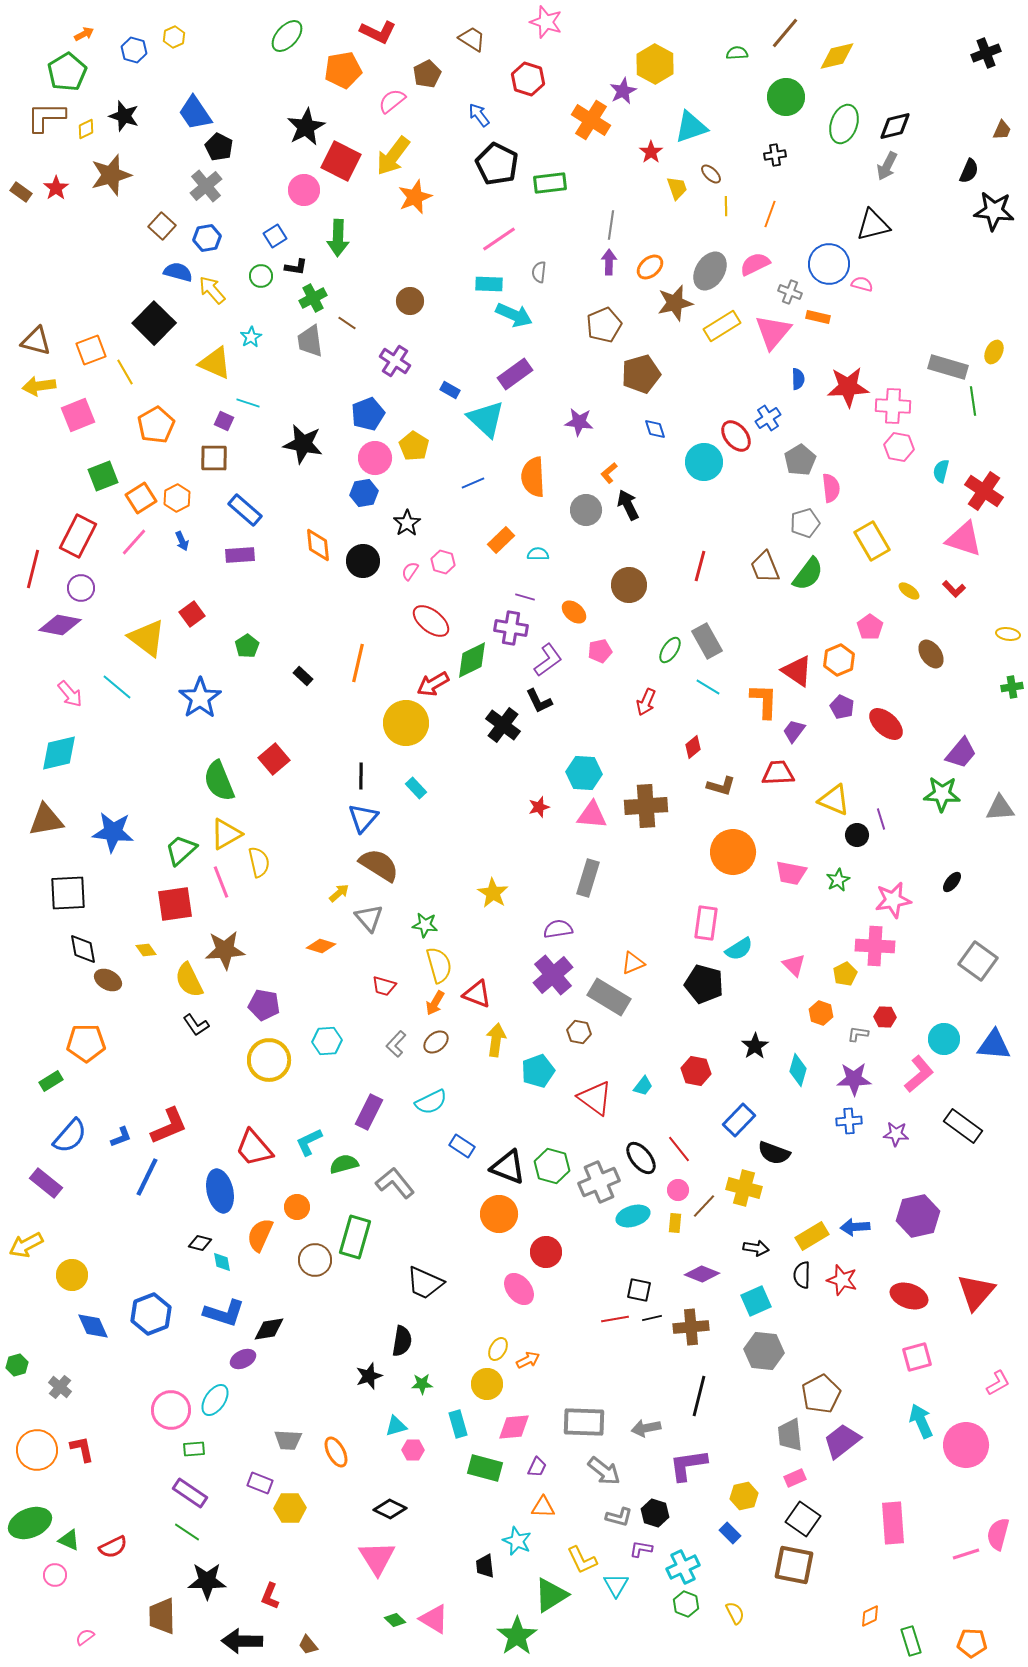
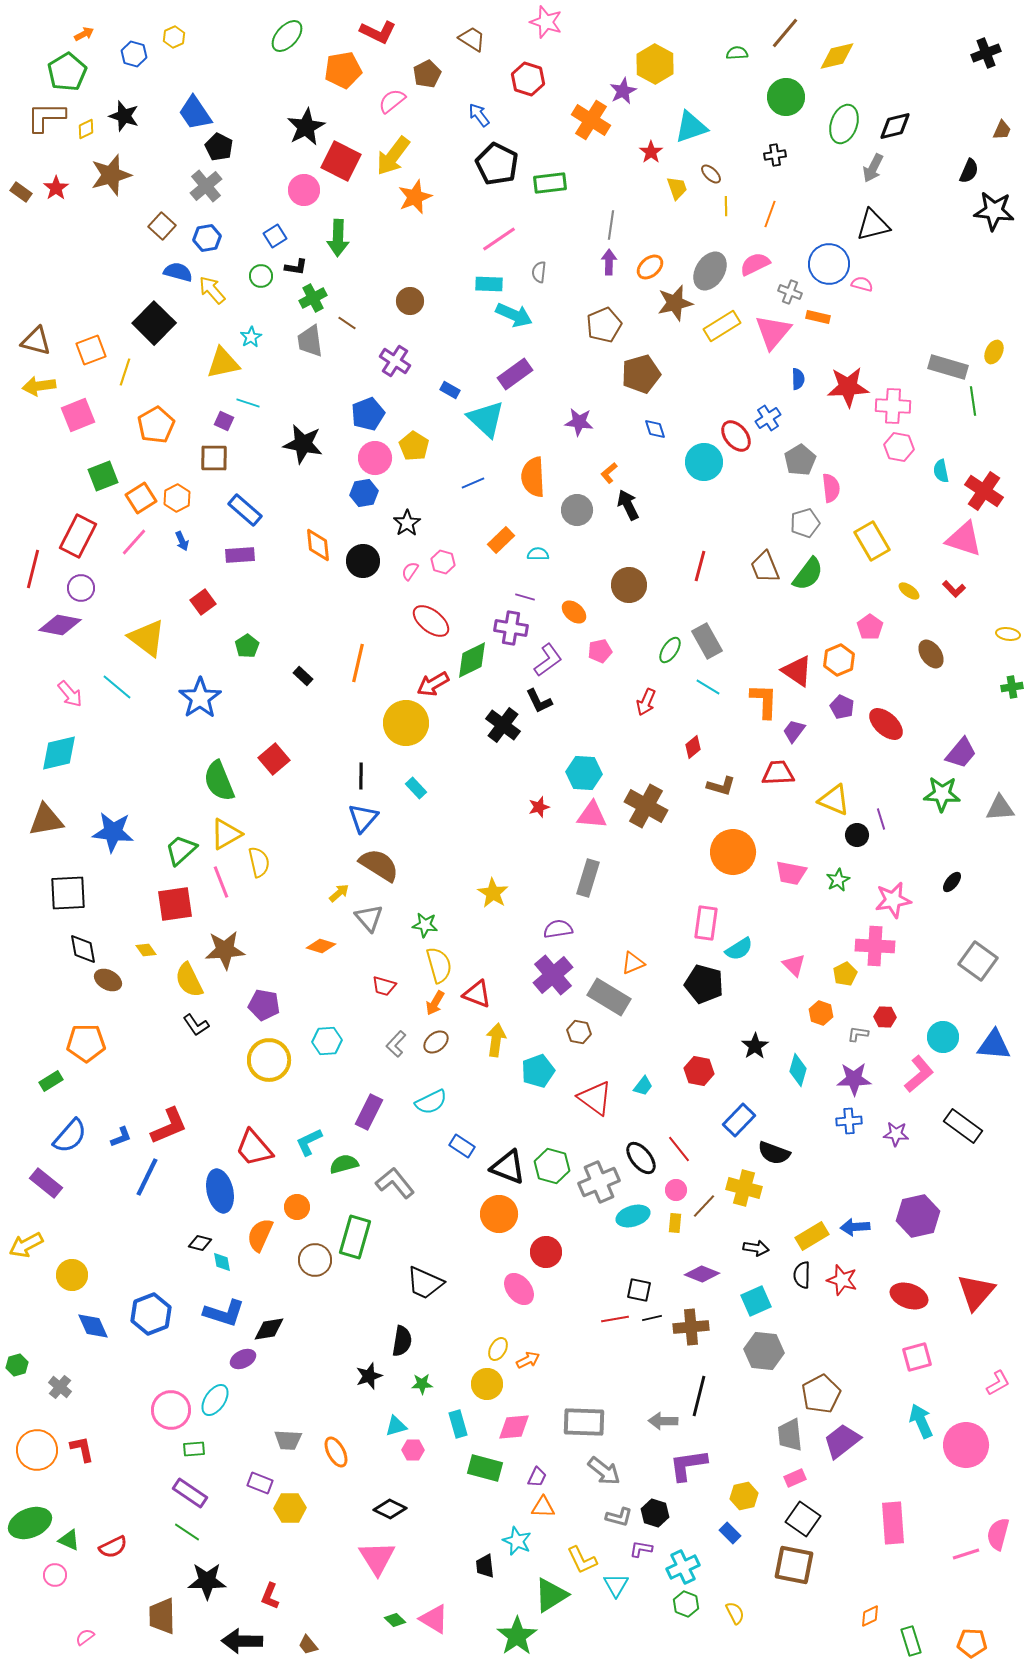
blue hexagon at (134, 50): moved 4 px down
gray arrow at (887, 166): moved 14 px left, 2 px down
yellow triangle at (215, 363): moved 8 px right; rotated 36 degrees counterclockwise
yellow line at (125, 372): rotated 48 degrees clockwise
cyan semicircle at (941, 471): rotated 25 degrees counterclockwise
gray circle at (586, 510): moved 9 px left
red square at (192, 614): moved 11 px right, 12 px up
brown cross at (646, 806): rotated 33 degrees clockwise
cyan circle at (944, 1039): moved 1 px left, 2 px up
red hexagon at (696, 1071): moved 3 px right
pink circle at (678, 1190): moved 2 px left
gray arrow at (646, 1428): moved 17 px right, 7 px up; rotated 12 degrees clockwise
purple trapezoid at (537, 1467): moved 10 px down
